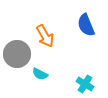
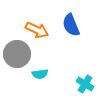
blue semicircle: moved 15 px left
orange arrow: moved 8 px left, 6 px up; rotated 35 degrees counterclockwise
cyan semicircle: rotated 35 degrees counterclockwise
